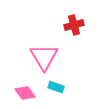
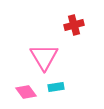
cyan rectangle: rotated 28 degrees counterclockwise
pink diamond: moved 1 px right, 1 px up
